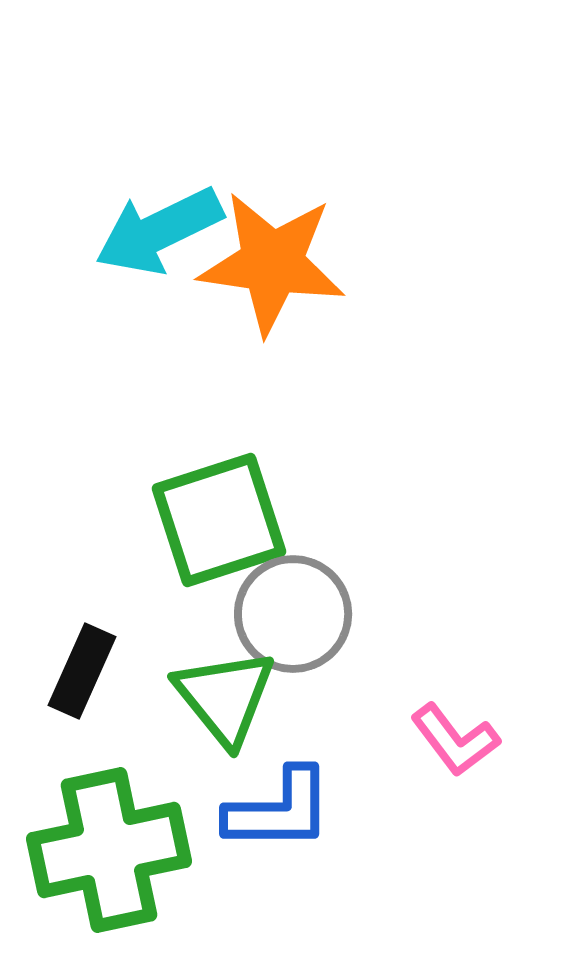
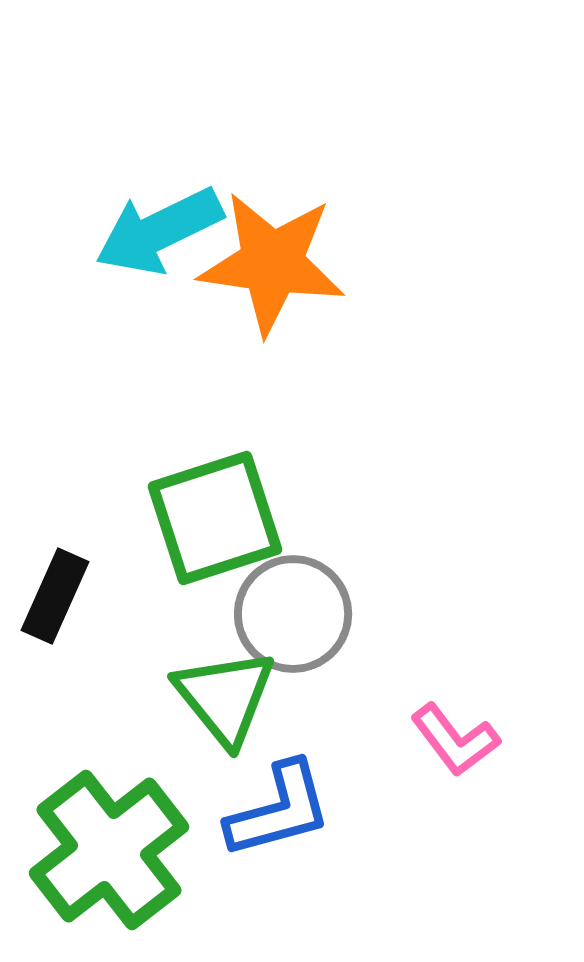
green square: moved 4 px left, 2 px up
black rectangle: moved 27 px left, 75 px up
blue L-shape: rotated 15 degrees counterclockwise
green cross: rotated 26 degrees counterclockwise
